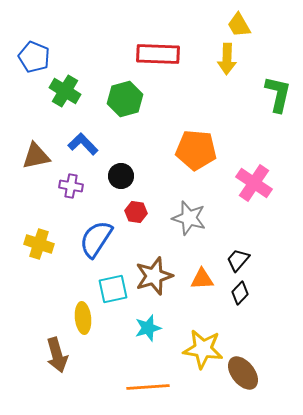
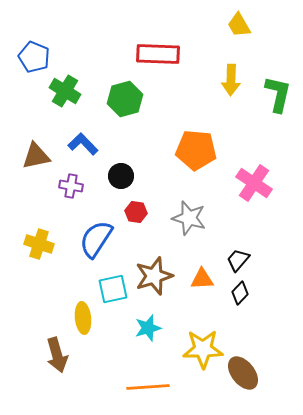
yellow arrow: moved 4 px right, 21 px down
yellow star: rotated 9 degrees counterclockwise
